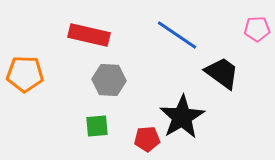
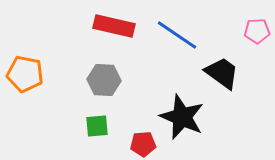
pink pentagon: moved 2 px down
red rectangle: moved 25 px right, 9 px up
orange pentagon: rotated 9 degrees clockwise
gray hexagon: moved 5 px left
black star: rotated 18 degrees counterclockwise
red pentagon: moved 4 px left, 5 px down
